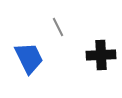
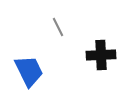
blue trapezoid: moved 13 px down
